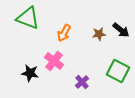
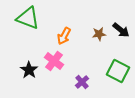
orange arrow: moved 3 px down
black star: moved 1 px left, 3 px up; rotated 24 degrees clockwise
